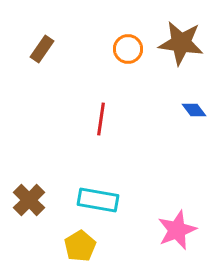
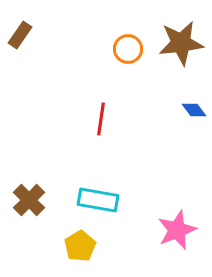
brown star: rotated 15 degrees counterclockwise
brown rectangle: moved 22 px left, 14 px up
